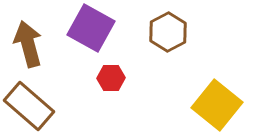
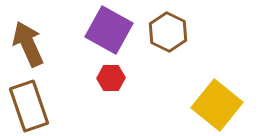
purple square: moved 18 px right, 2 px down
brown hexagon: rotated 6 degrees counterclockwise
brown arrow: rotated 9 degrees counterclockwise
brown rectangle: rotated 30 degrees clockwise
